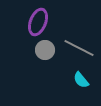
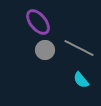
purple ellipse: rotated 60 degrees counterclockwise
